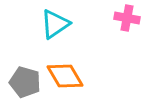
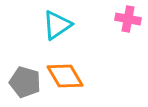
pink cross: moved 1 px right, 1 px down
cyan triangle: moved 2 px right, 1 px down
